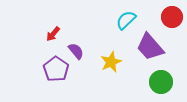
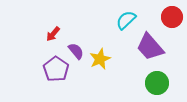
yellow star: moved 11 px left, 3 px up
green circle: moved 4 px left, 1 px down
